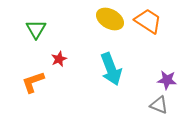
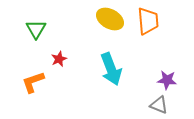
orange trapezoid: rotated 52 degrees clockwise
